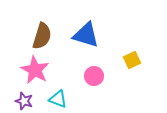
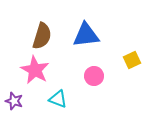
blue triangle: rotated 24 degrees counterclockwise
purple star: moved 10 px left
